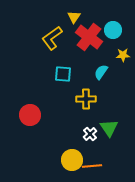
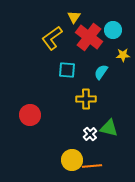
cyan square: moved 4 px right, 4 px up
green triangle: rotated 42 degrees counterclockwise
